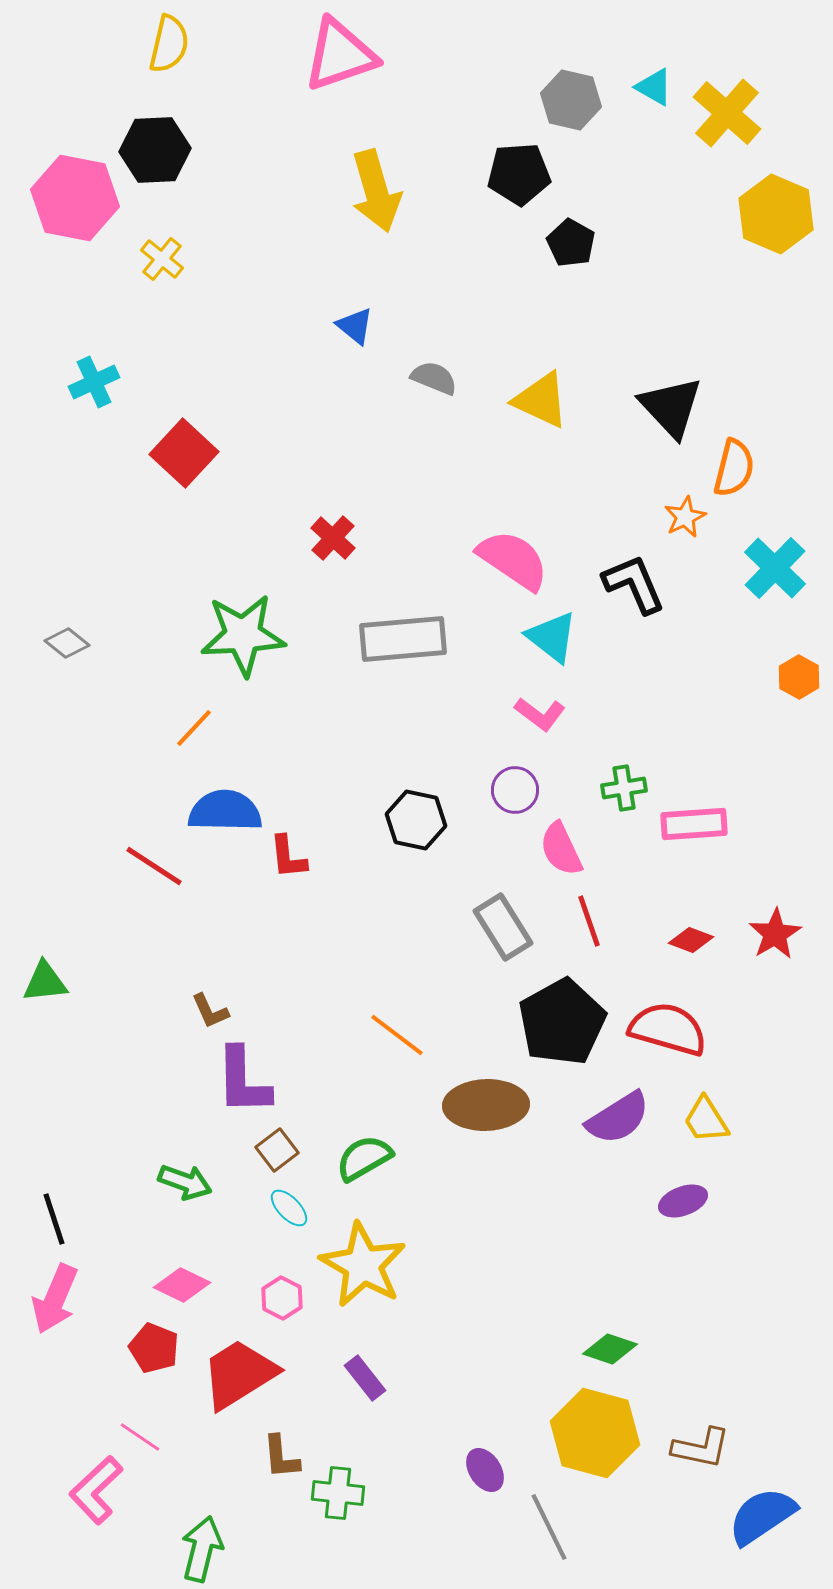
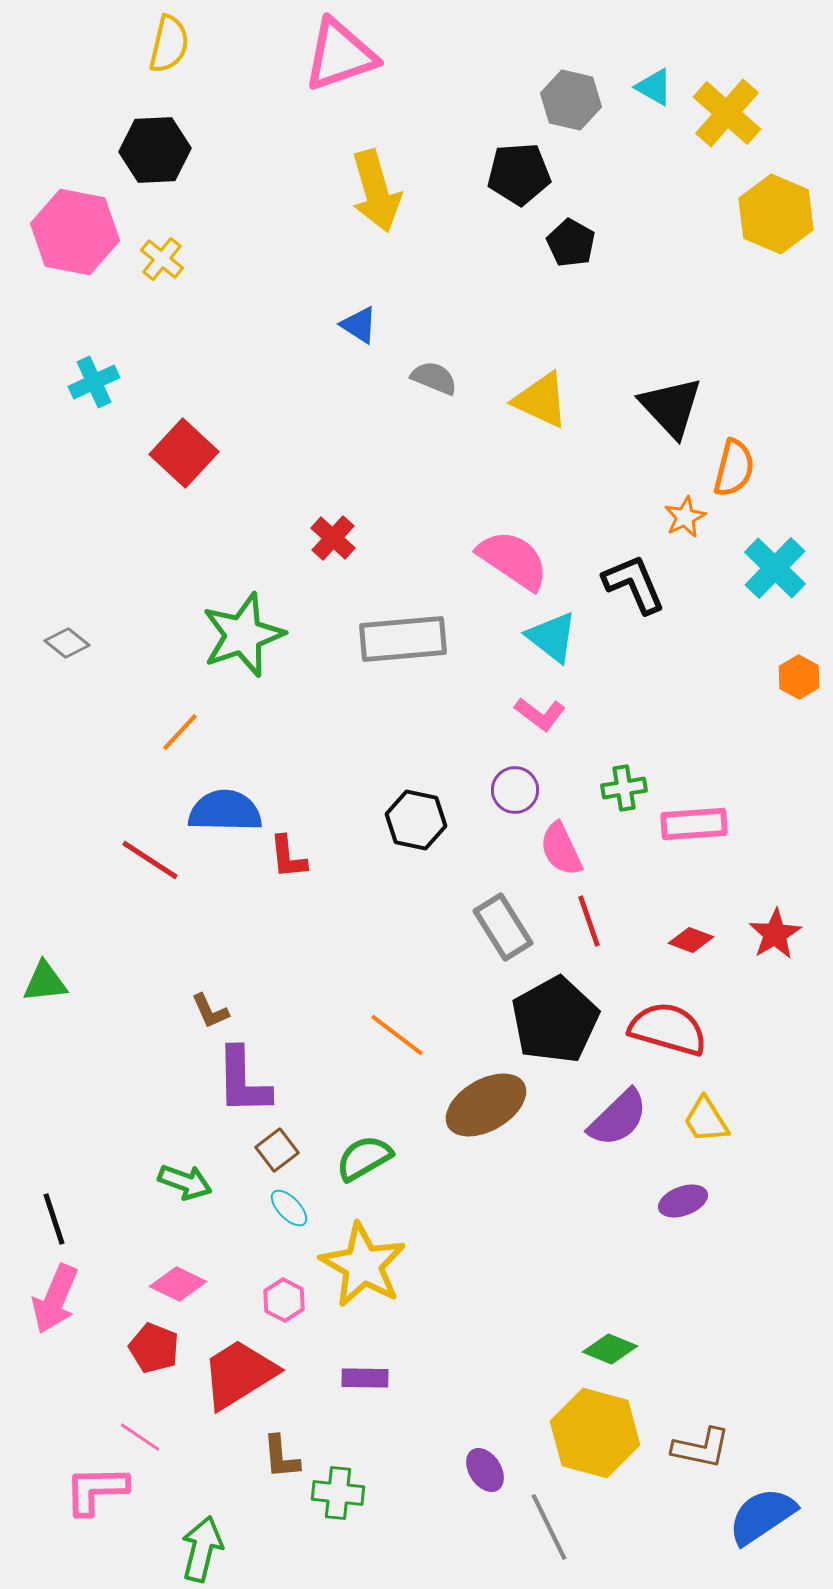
pink hexagon at (75, 198): moved 34 px down
blue triangle at (355, 326): moved 4 px right, 1 px up; rotated 6 degrees counterclockwise
green star at (243, 635): rotated 16 degrees counterclockwise
orange line at (194, 728): moved 14 px left, 4 px down
red line at (154, 866): moved 4 px left, 6 px up
black pentagon at (562, 1022): moved 7 px left, 2 px up
brown ellipse at (486, 1105): rotated 28 degrees counterclockwise
purple semicircle at (618, 1118): rotated 12 degrees counterclockwise
pink diamond at (182, 1285): moved 4 px left, 1 px up
pink hexagon at (282, 1298): moved 2 px right, 2 px down
green diamond at (610, 1349): rotated 4 degrees clockwise
purple rectangle at (365, 1378): rotated 51 degrees counterclockwise
pink L-shape at (96, 1490): rotated 42 degrees clockwise
